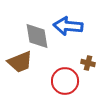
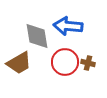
brown trapezoid: moved 1 px left, 1 px down; rotated 8 degrees counterclockwise
red circle: moved 19 px up
